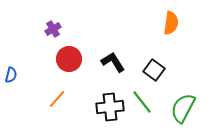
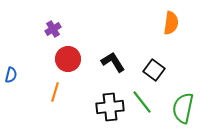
red circle: moved 1 px left
orange line: moved 2 px left, 7 px up; rotated 24 degrees counterclockwise
green semicircle: rotated 16 degrees counterclockwise
